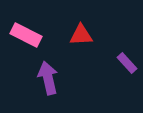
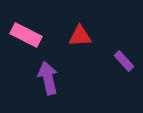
red triangle: moved 1 px left, 1 px down
purple rectangle: moved 3 px left, 2 px up
